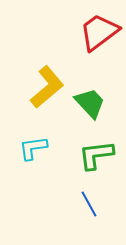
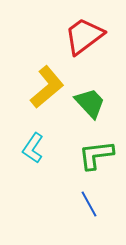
red trapezoid: moved 15 px left, 4 px down
cyan L-shape: rotated 48 degrees counterclockwise
